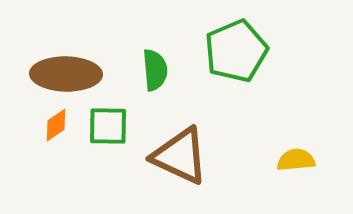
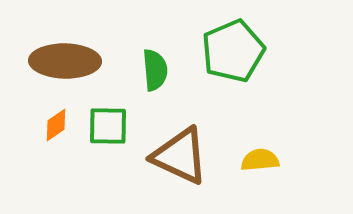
green pentagon: moved 3 px left
brown ellipse: moved 1 px left, 13 px up
yellow semicircle: moved 36 px left
